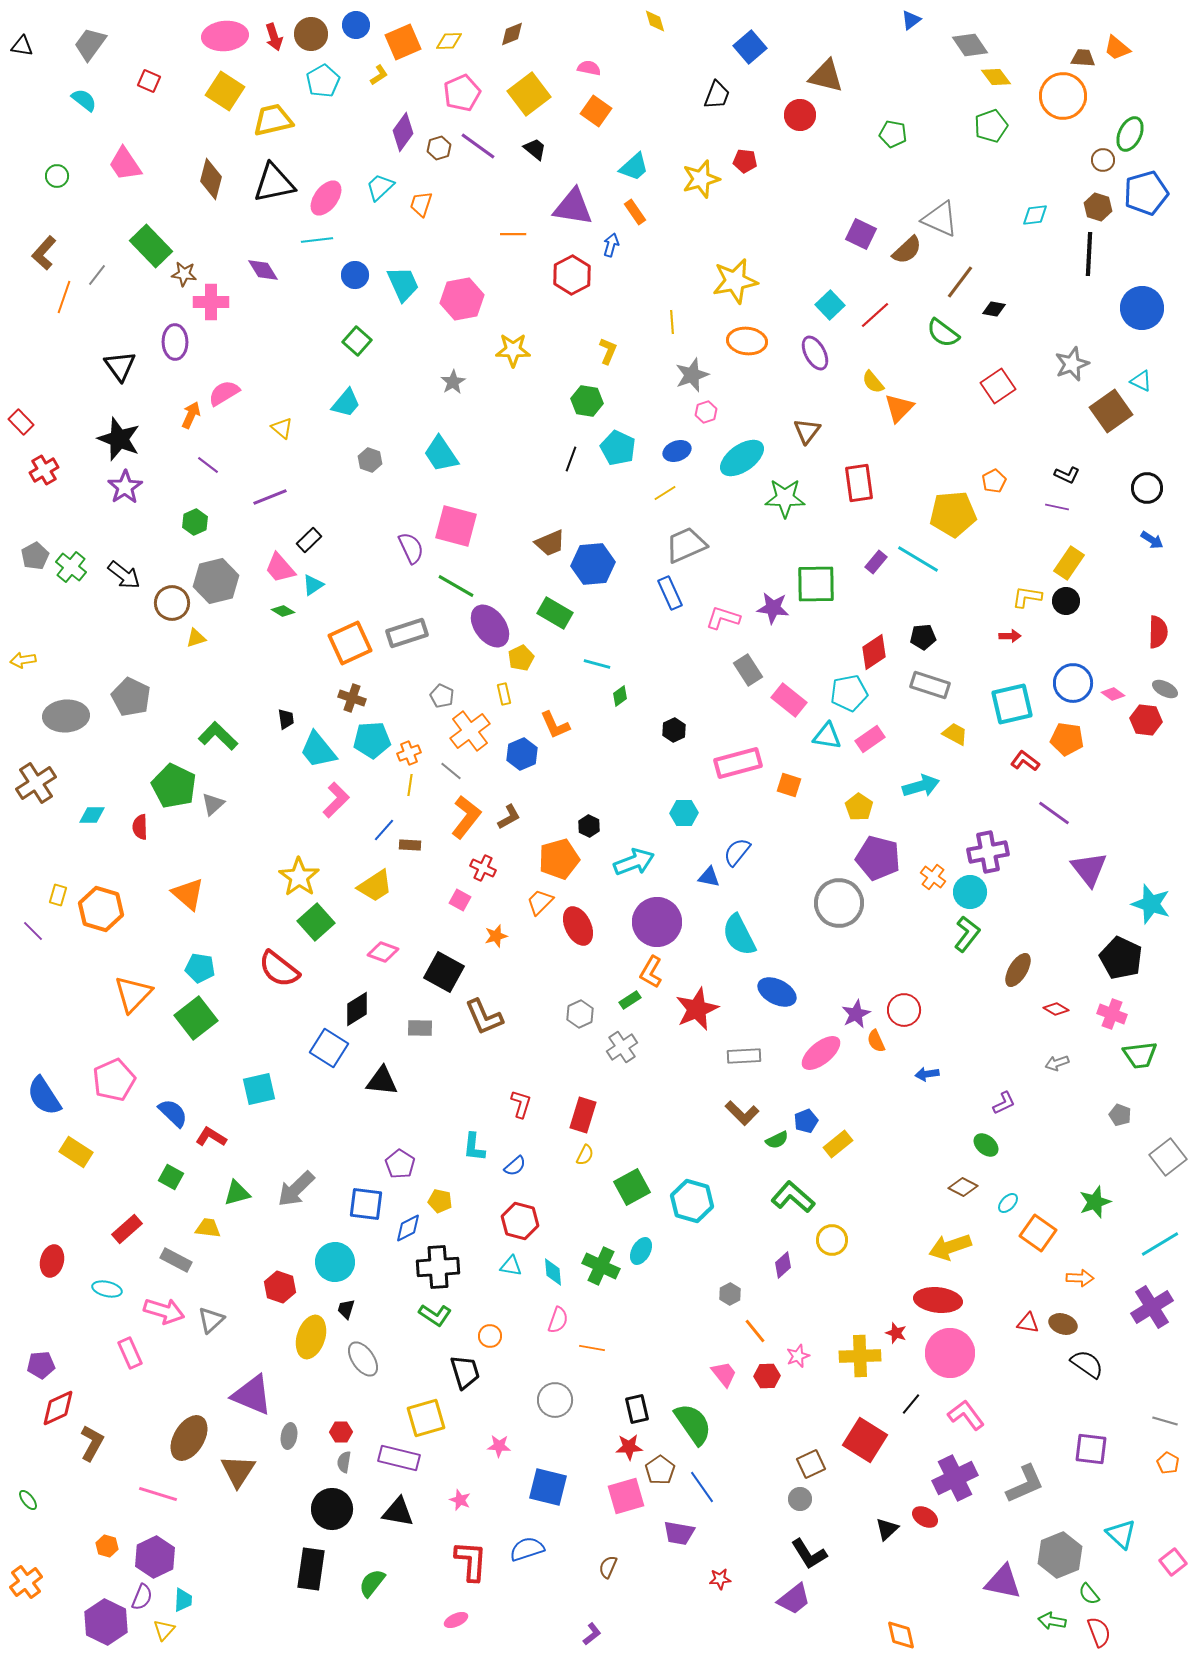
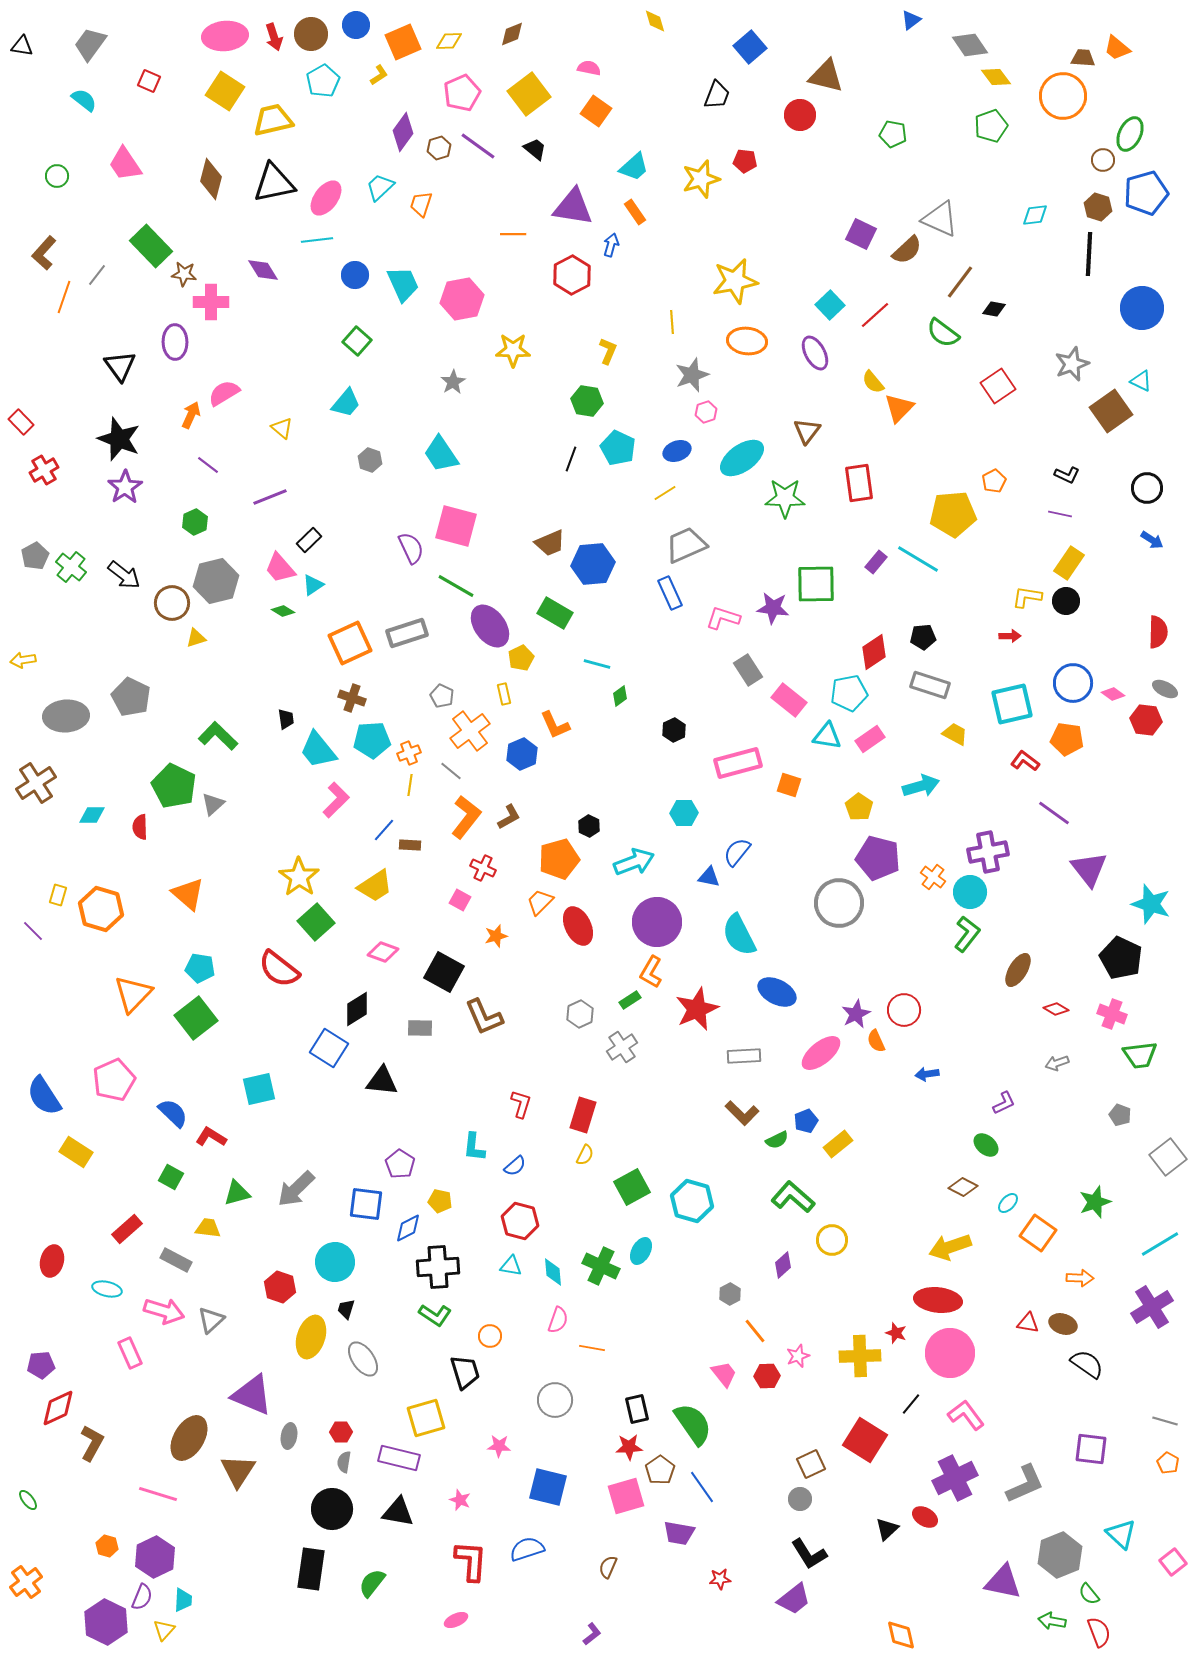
purple line at (1057, 507): moved 3 px right, 7 px down
